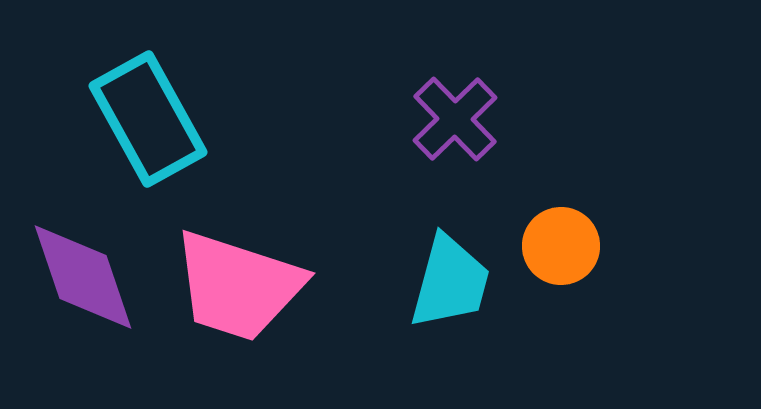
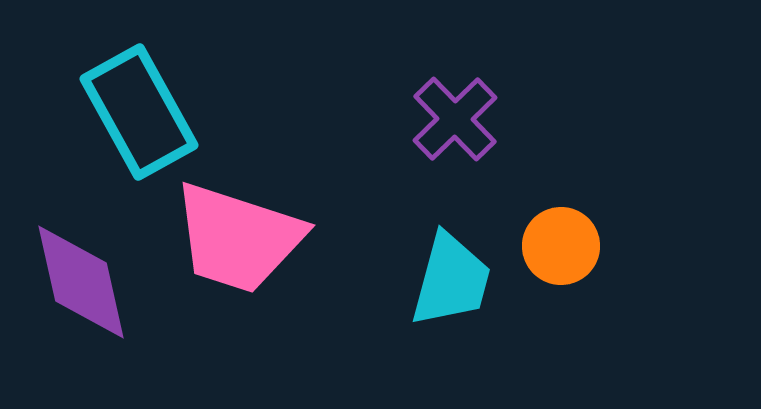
cyan rectangle: moved 9 px left, 7 px up
purple diamond: moved 2 px left, 5 px down; rotated 6 degrees clockwise
cyan trapezoid: moved 1 px right, 2 px up
pink trapezoid: moved 48 px up
